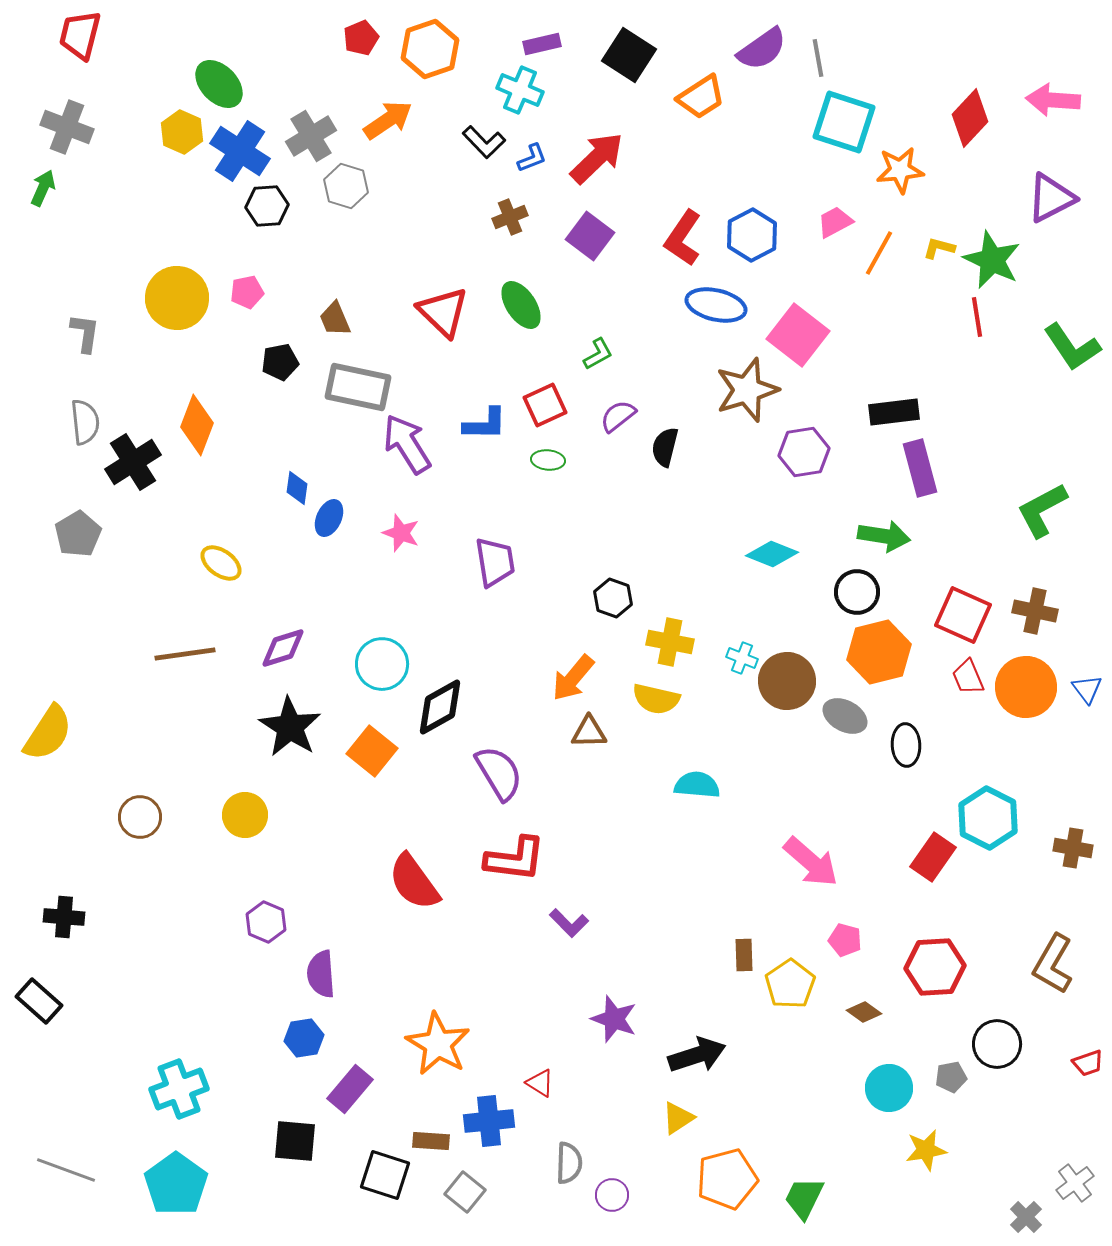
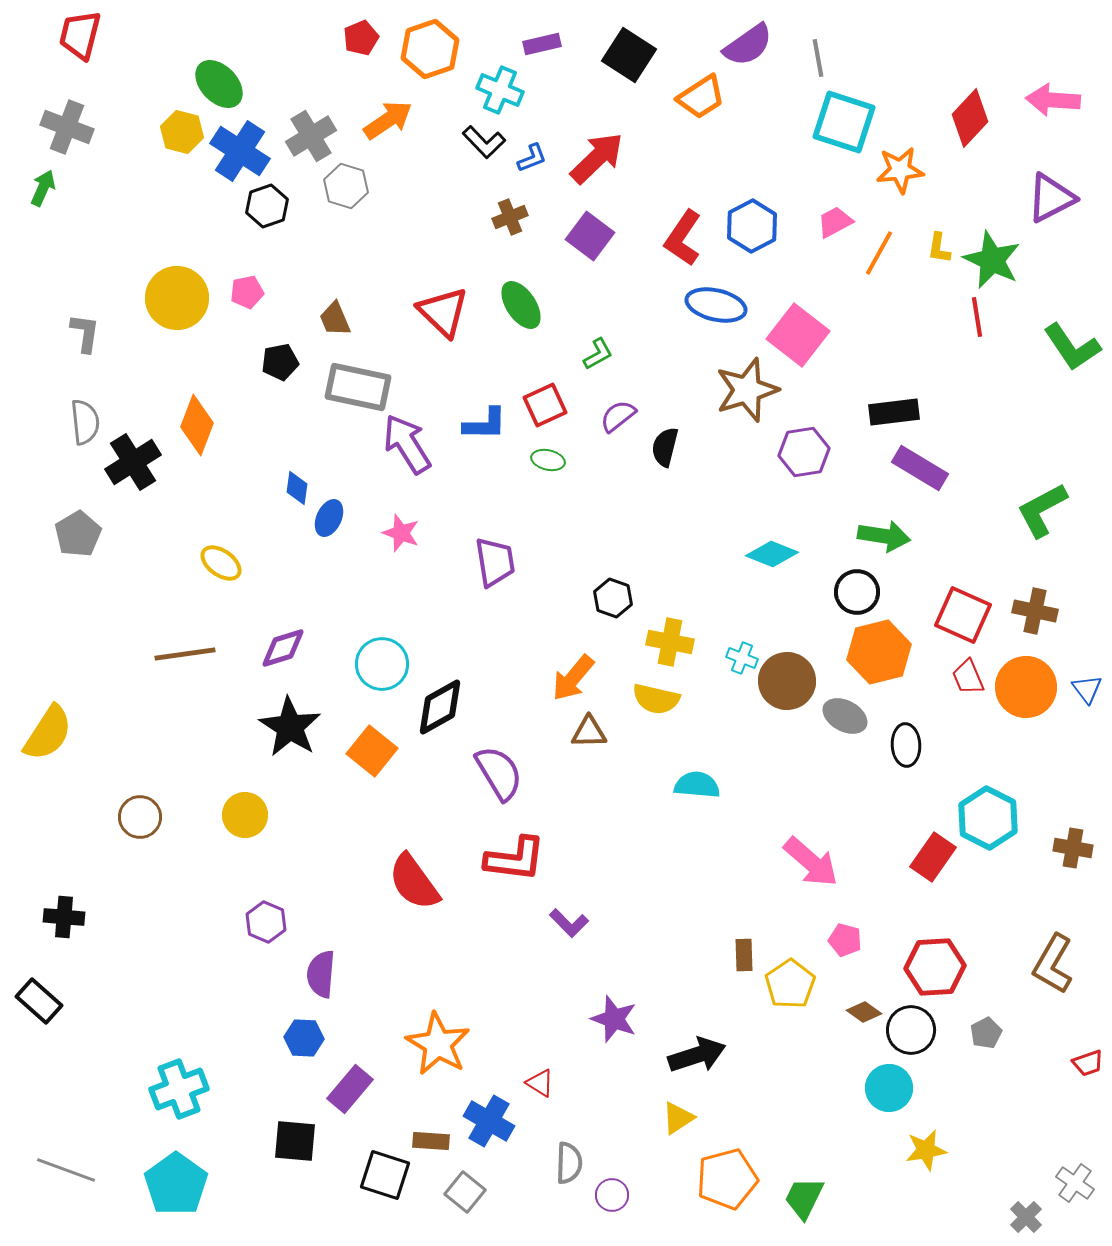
purple semicircle at (762, 49): moved 14 px left, 4 px up
cyan cross at (520, 90): moved 20 px left
yellow hexagon at (182, 132): rotated 9 degrees counterclockwise
black hexagon at (267, 206): rotated 15 degrees counterclockwise
blue hexagon at (752, 235): moved 9 px up
yellow L-shape at (939, 248): rotated 96 degrees counterclockwise
green ellipse at (548, 460): rotated 8 degrees clockwise
purple rectangle at (920, 468): rotated 44 degrees counterclockwise
purple semicircle at (321, 974): rotated 9 degrees clockwise
blue hexagon at (304, 1038): rotated 12 degrees clockwise
black circle at (997, 1044): moved 86 px left, 14 px up
gray pentagon at (951, 1077): moved 35 px right, 44 px up; rotated 16 degrees counterclockwise
blue cross at (489, 1121): rotated 36 degrees clockwise
gray cross at (1075, 1183): rotated 18 degrees counterclockwise
